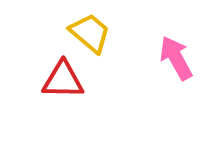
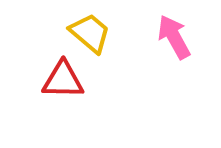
pink arrow: moved 2 px left, 21 px up
